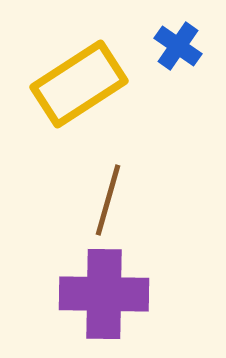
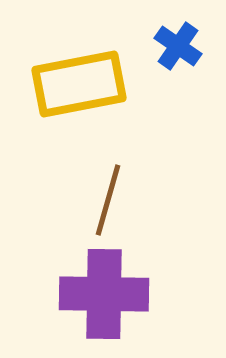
yellow rectangle: rotated 22 degrees clockwise
